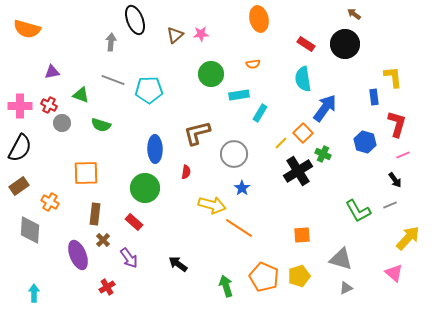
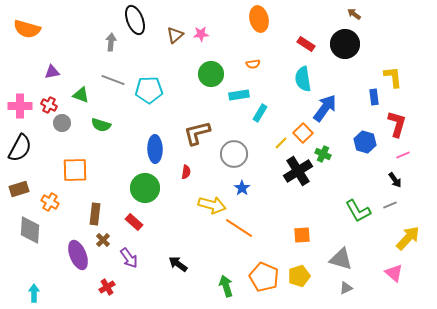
orange square at (86, 173): moved 11 px left, 3 px up
brown rectangle at (19, 186): moved 3 px down; rotated 18 degrees clockwise
